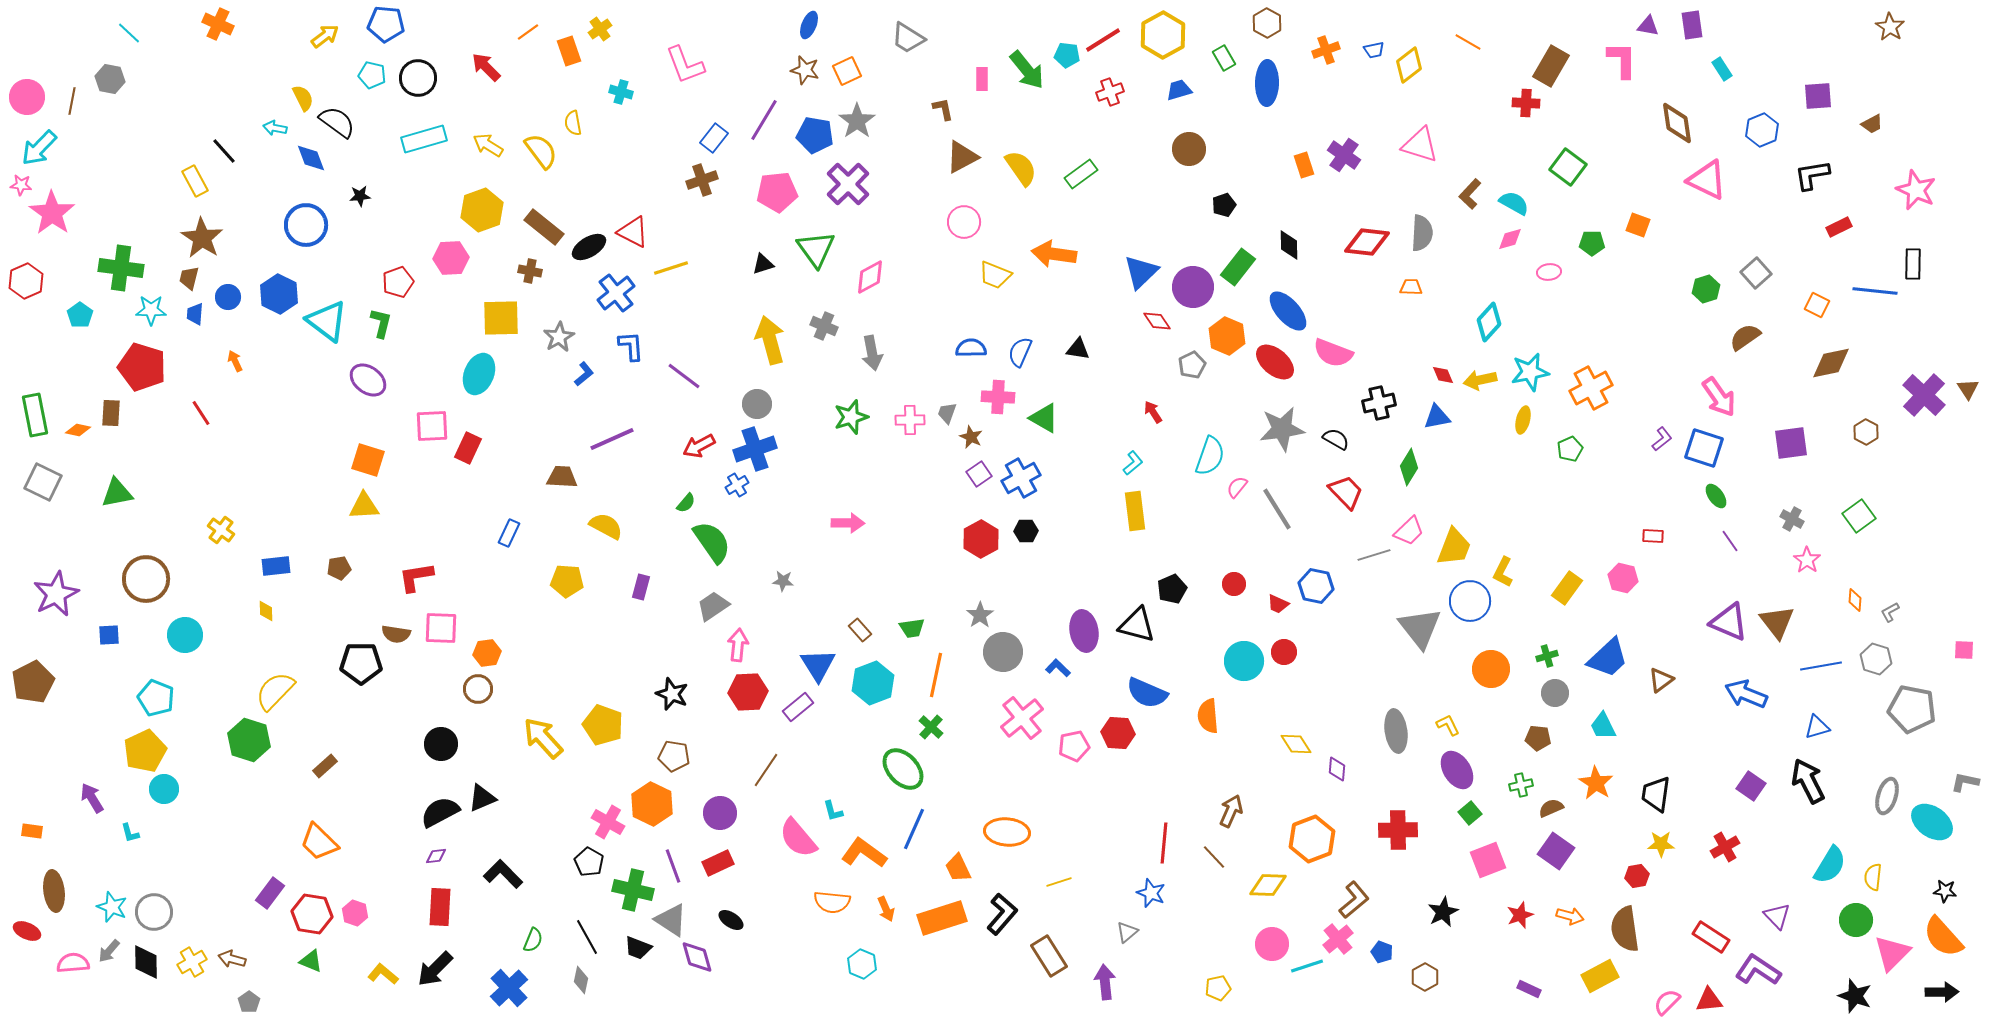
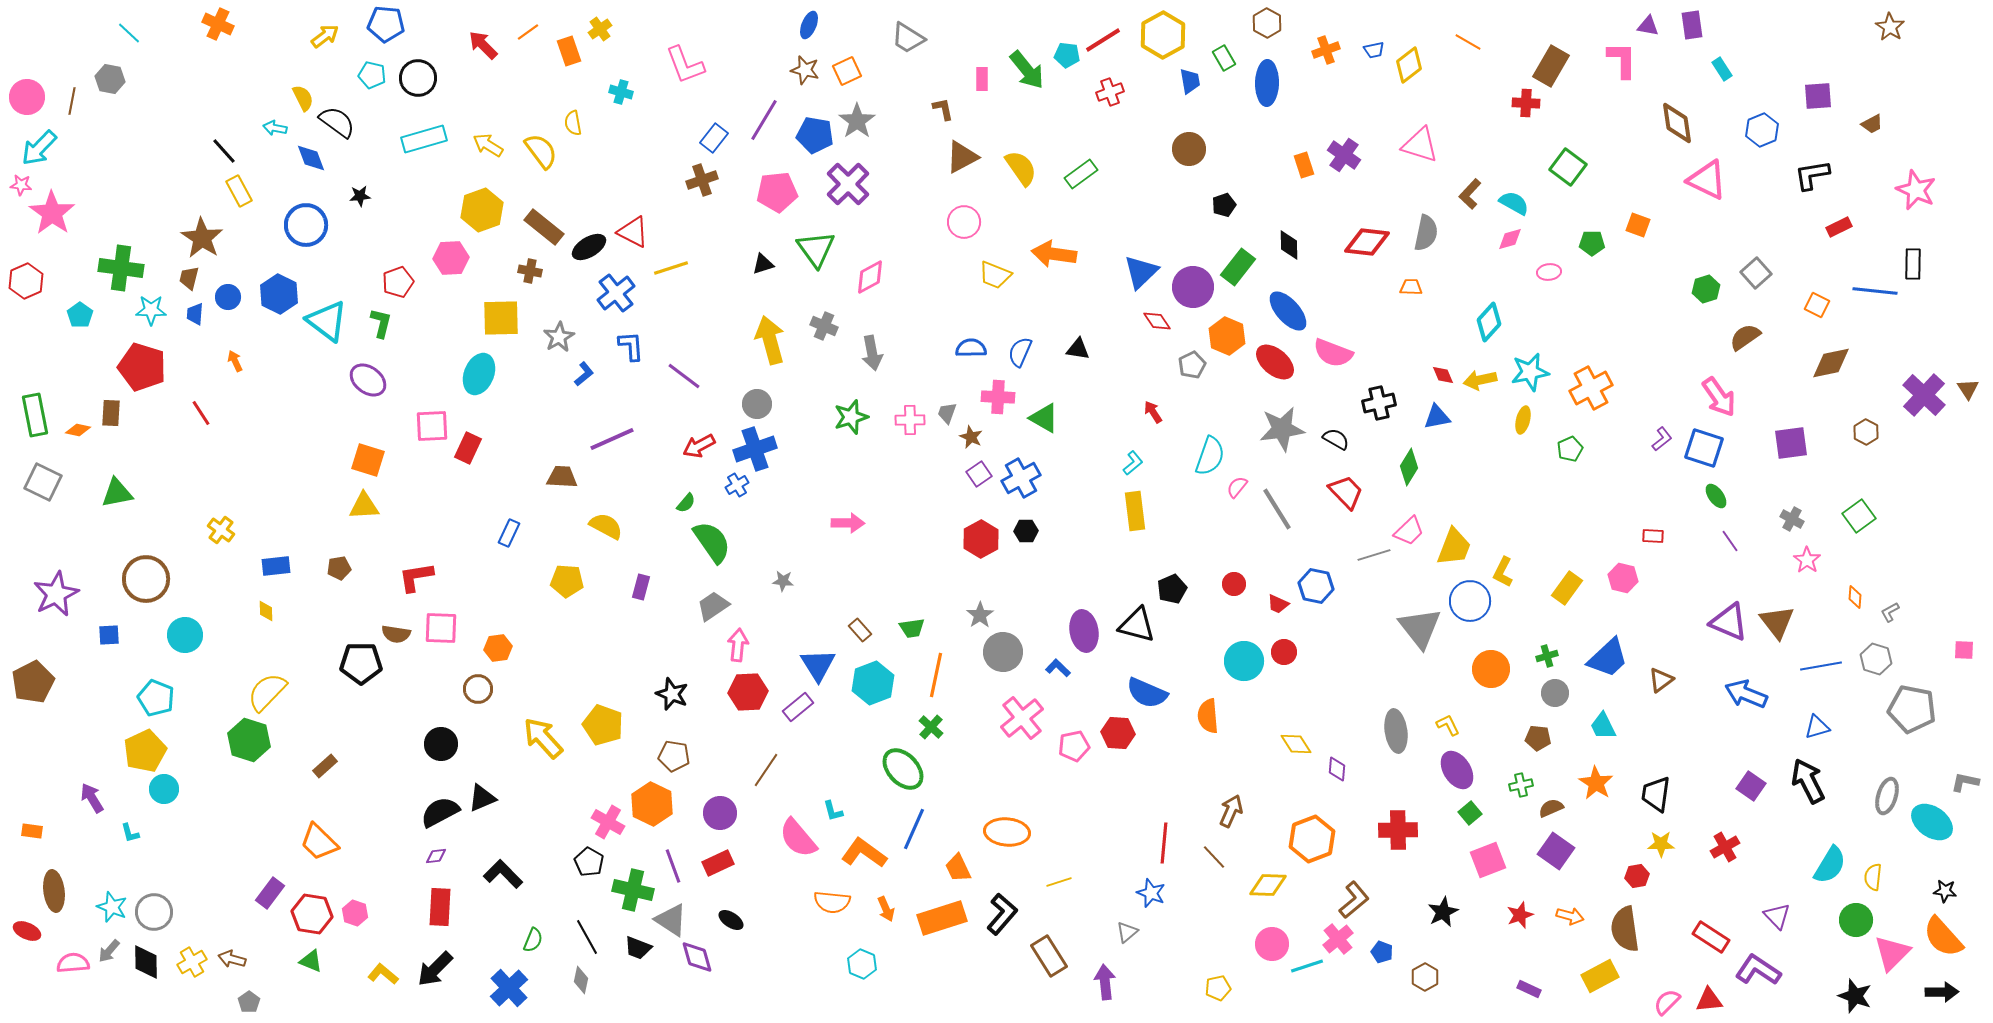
red arrow at (486, 67): moved 3 px left, 22 px up
blue trapezoid at (1179, 90): moved 11 px right, 9 px up; rotated 96 degrees clockwise
yellow rectangle at (195, 181): moved 44 px right, 10 px down
gray semicircle at (1422, 233): moved 4 px right; rotated 9 degrees clockwise
orange diamond at (1855, 600): moved 3 px up
orange hexagon at (487, 653): moved 11 px right, 5 px up
yellow semicircle at (275, 691): moved 8 px left, 1 px down
